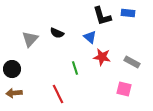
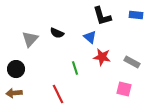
blue rectangle: moved 8 px right, 2 px down
black circle: moved 4 px right
